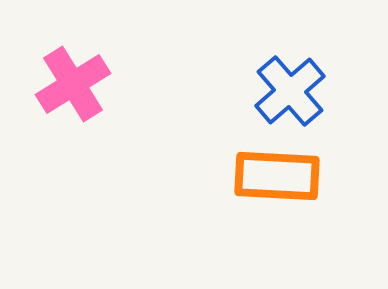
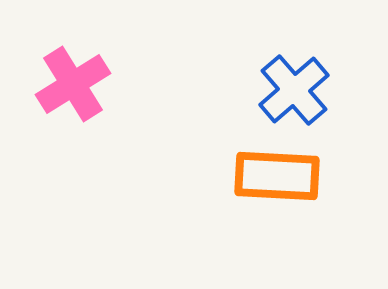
blue cross: moved 4 px right, 1 px up
